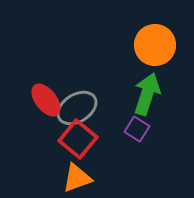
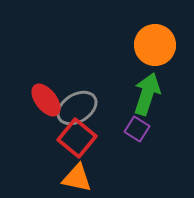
red square: moved 1 px left, 1 px up
orange triangle: rotated 32 degrees clockwise
